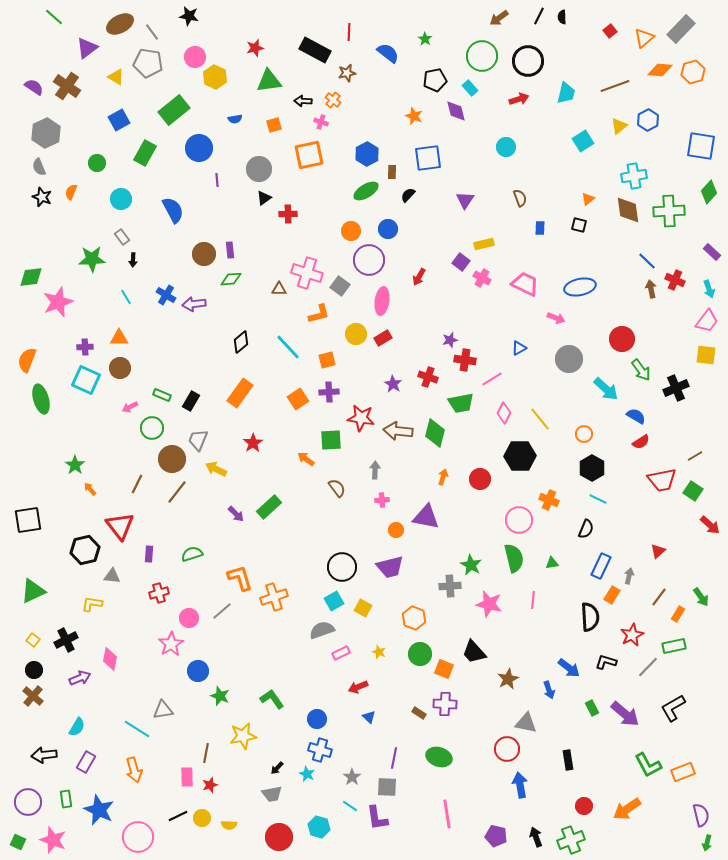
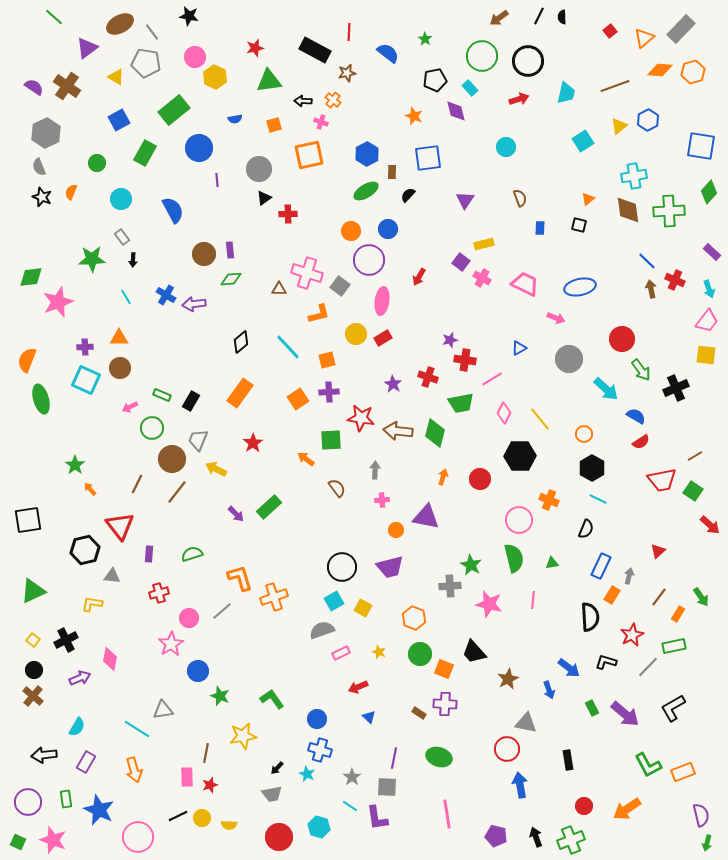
gray pentagon at (148, 63): moved 2 px left
